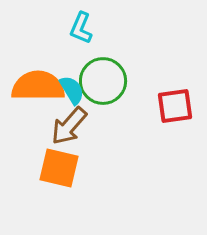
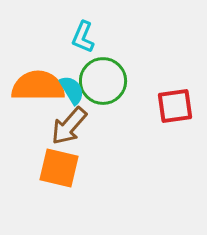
cyan L-shape: moved 2 px right, 9 px down
